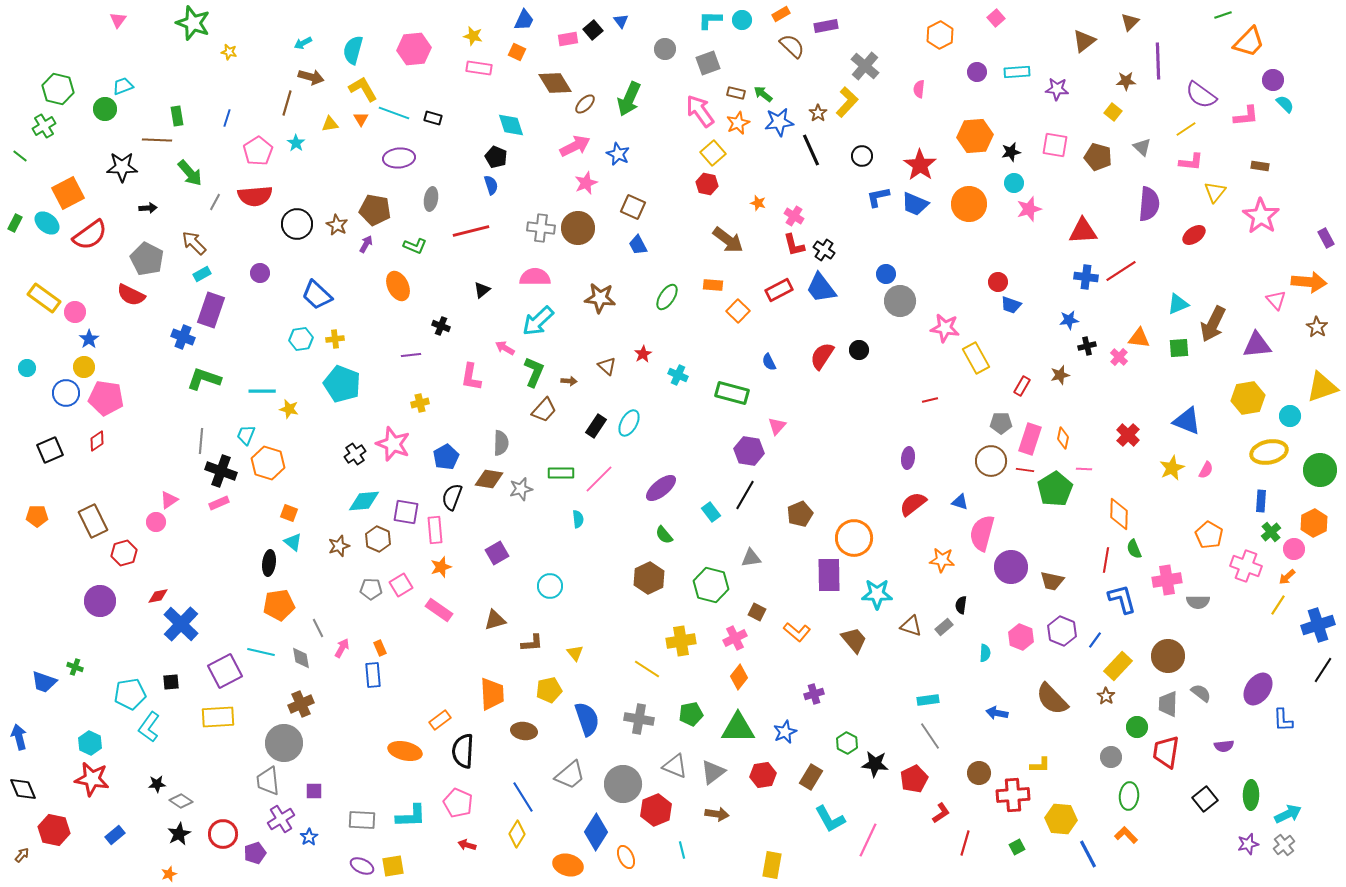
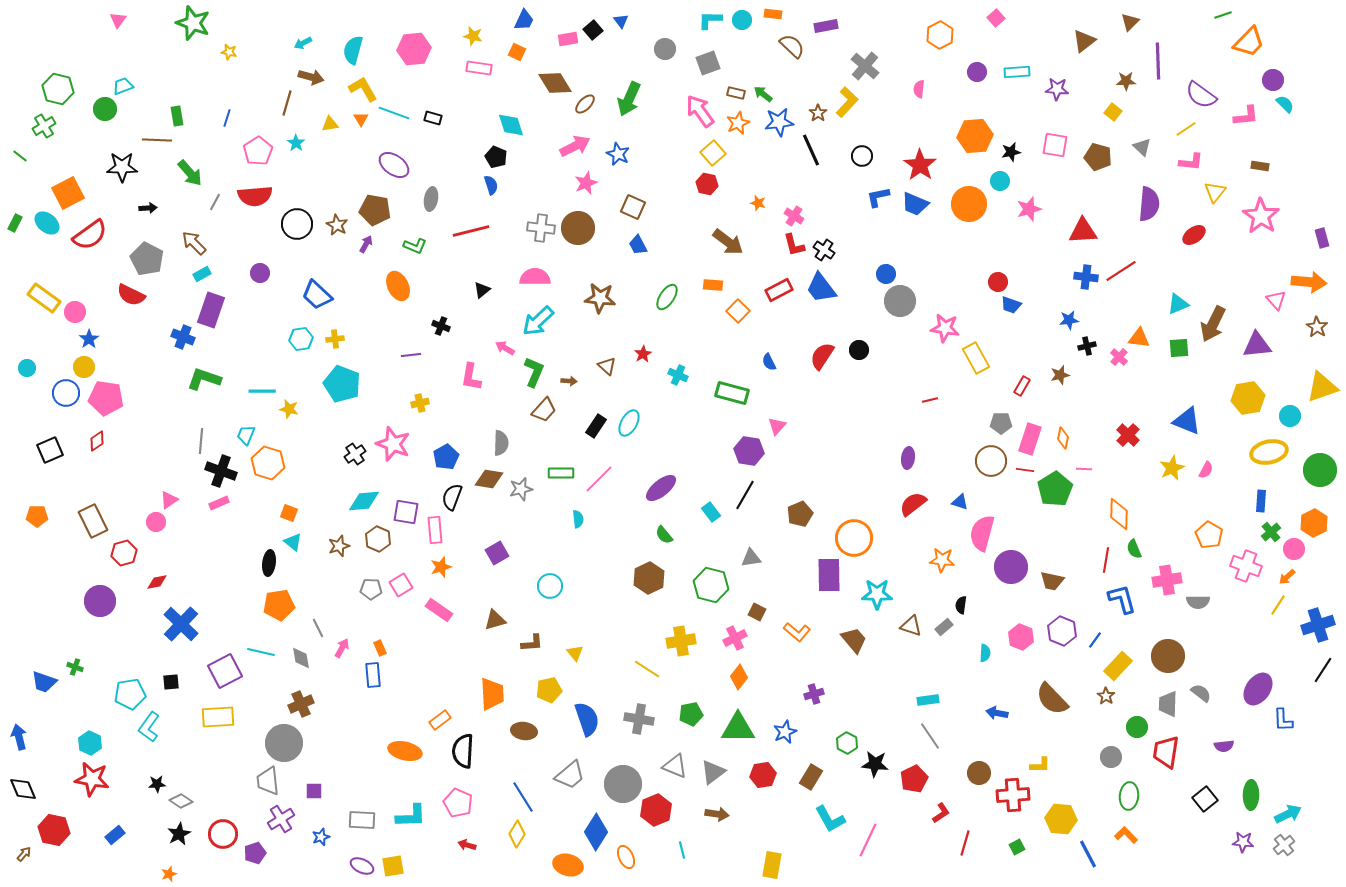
orange rectangle at (781, 14): moved 8 px left; rotated 36 degrees clockwise
purple ellipse at (399, 158): moved 5 px left, 7 px down; rotated 40 degrees clockwise
cyan circle at (1014, 183): moved 14 px left, 2 px up
purple rectangle at (1326, 238): moved 4 px left; rotated 12 degrees clockwise
brown arrow at (728, 240): moved 2 px down
red diamond at (158, 596): moved 1 px left, 14 px up
blue star at (309, 837): moved 12 px right; rotated 12 degrees clockwise
purple star at (1248, 844): moved 5 px left, 2 px up; rotated 20 degrees clockwise
brown arrow at (22, 855): moved 2 px right, 1 px up
